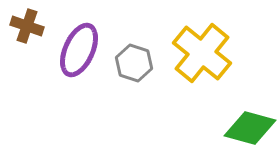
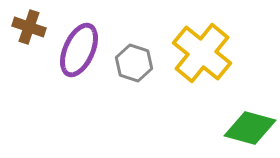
brown cross: moved 2 px right, 1 px down
